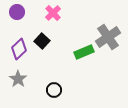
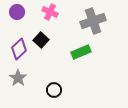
pink cross: moved 3 px left, 1 px up; rotated 21 degrees counterclockwise
gray cross: moved 15 px left, 16 px up; rotated 15 degrees clockwise
black square: moved 1 px left, 1 px up
green rectangle: moved 3 px left
gray star: moved 1 px up
